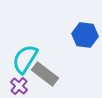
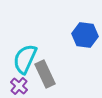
cyan semicircle: rotated 8 degrees counterclockwise
gray rectangle: rotated 28 degrees clockwise
